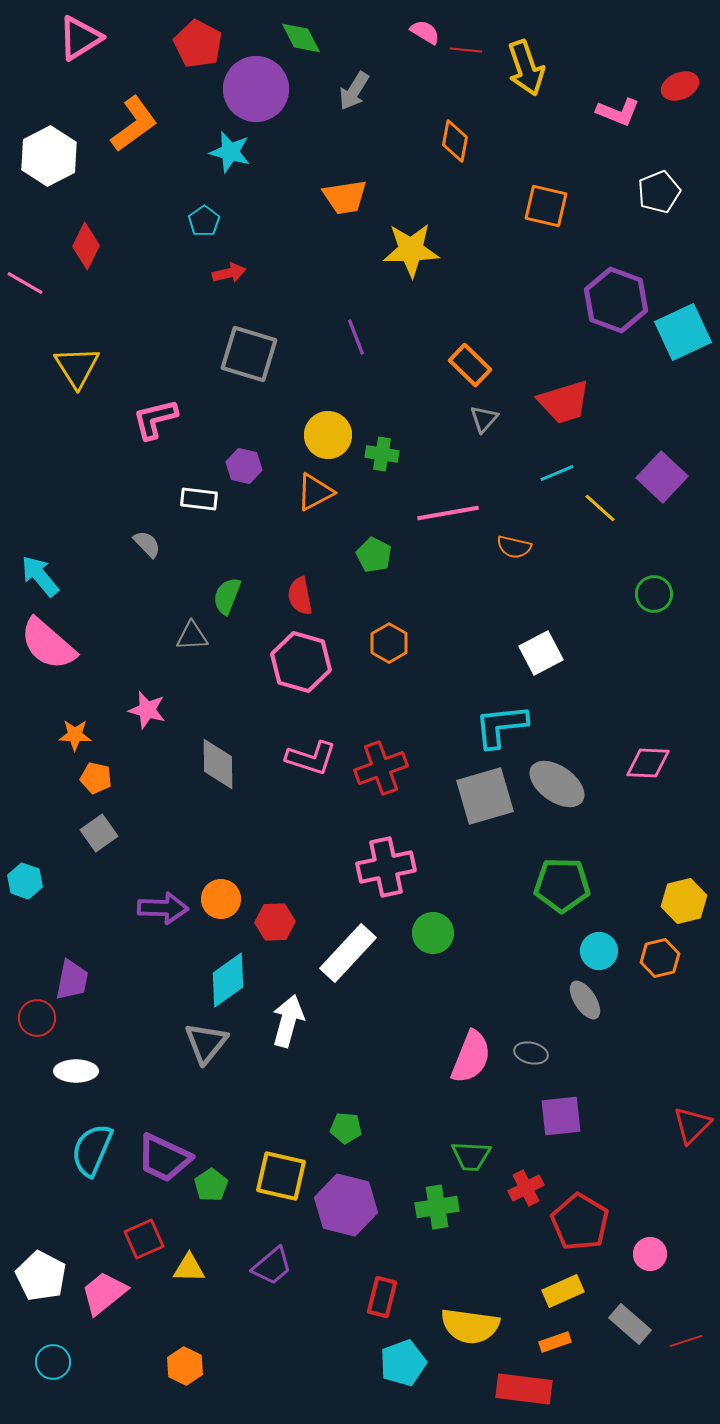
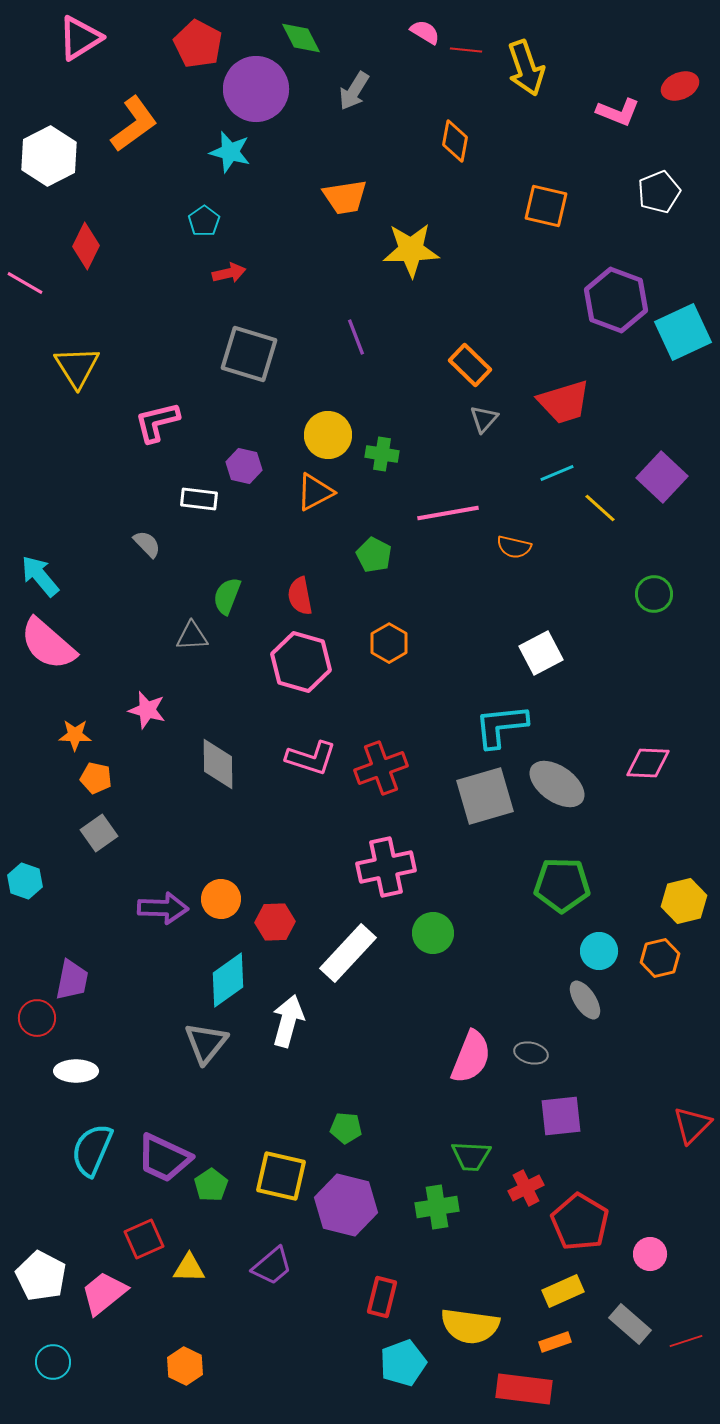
pink L-shape at (155, 419): moved 2 px right, 3 px down
